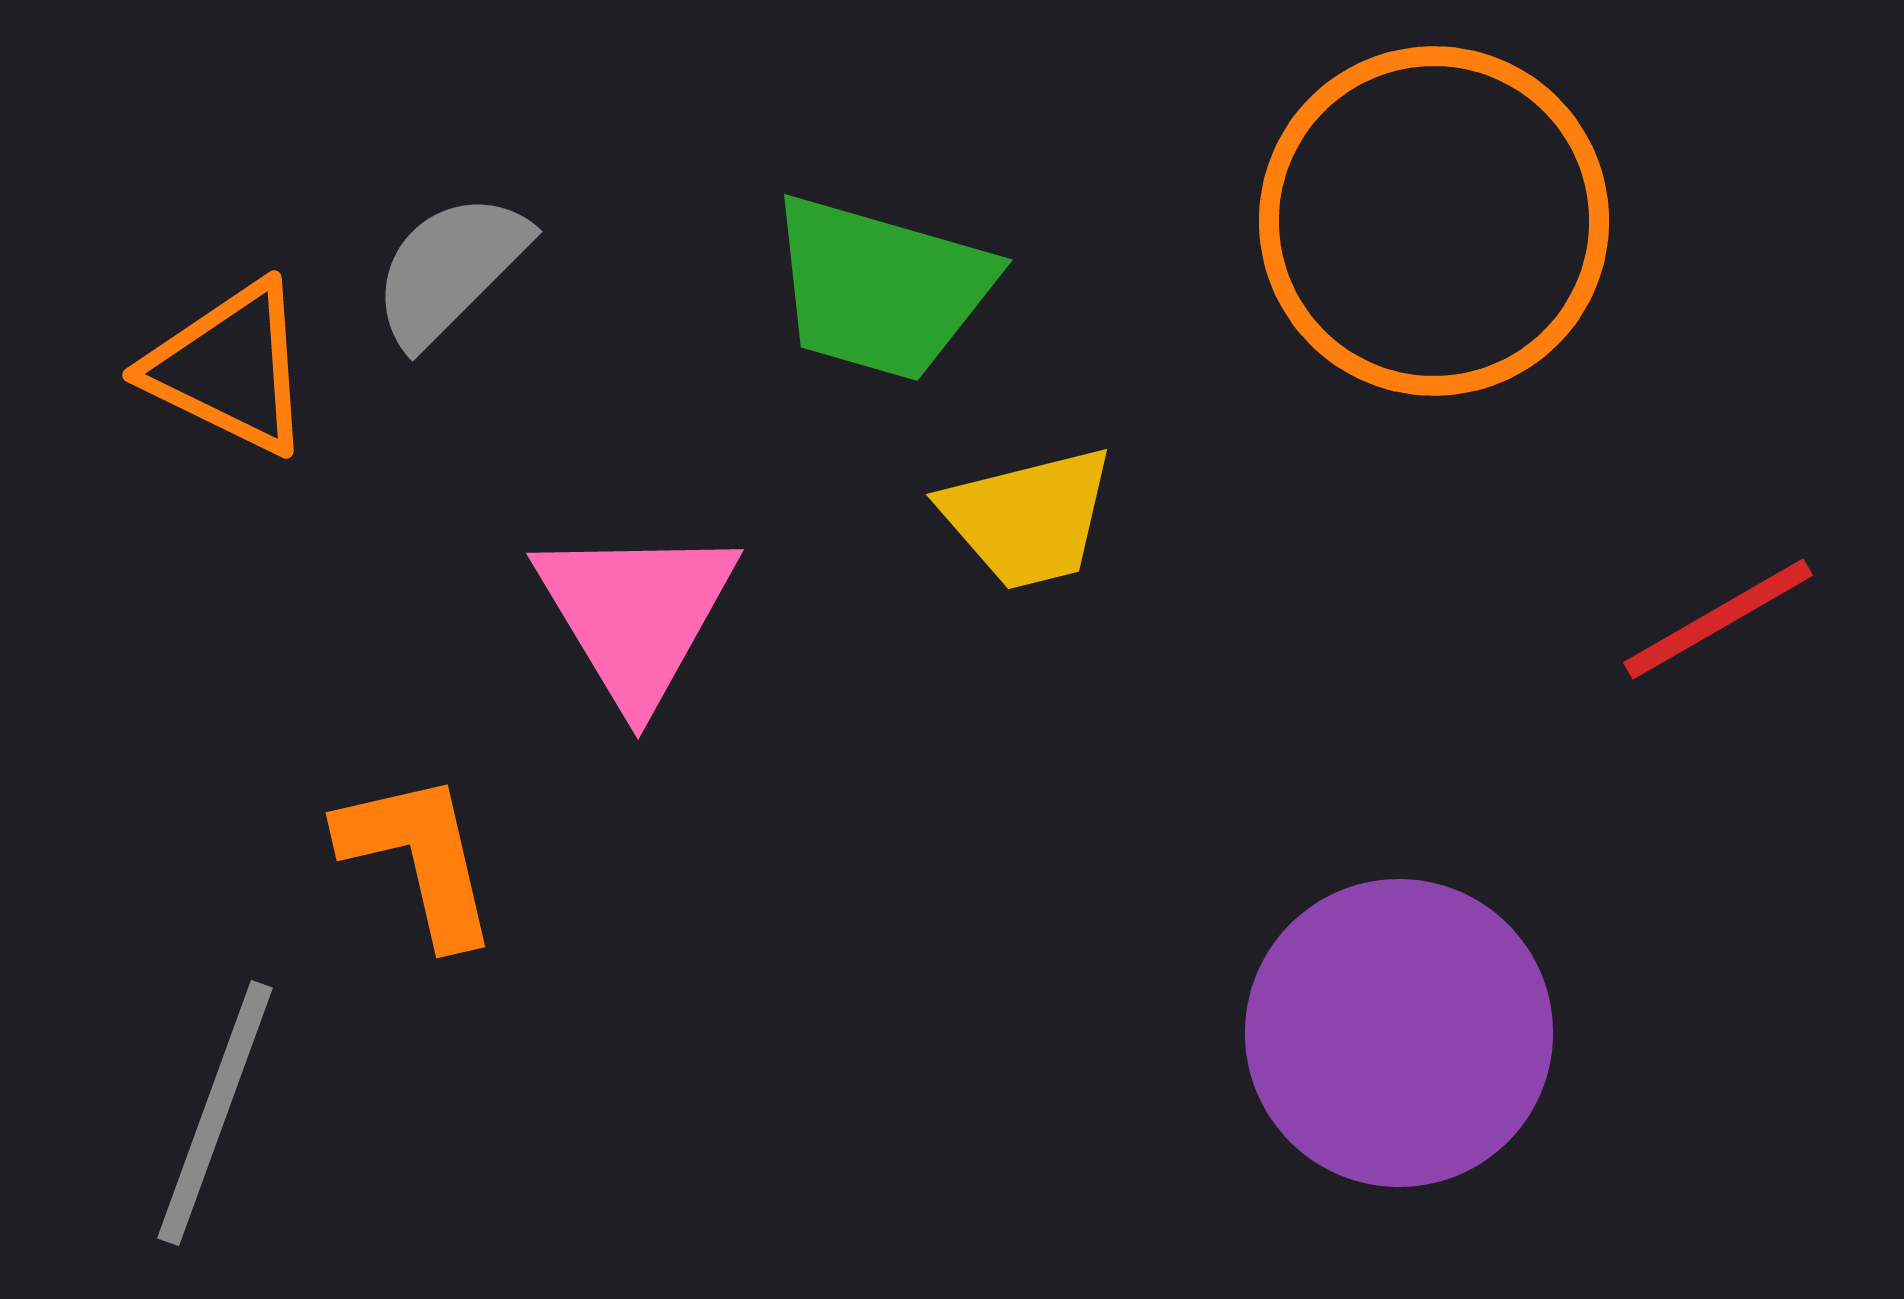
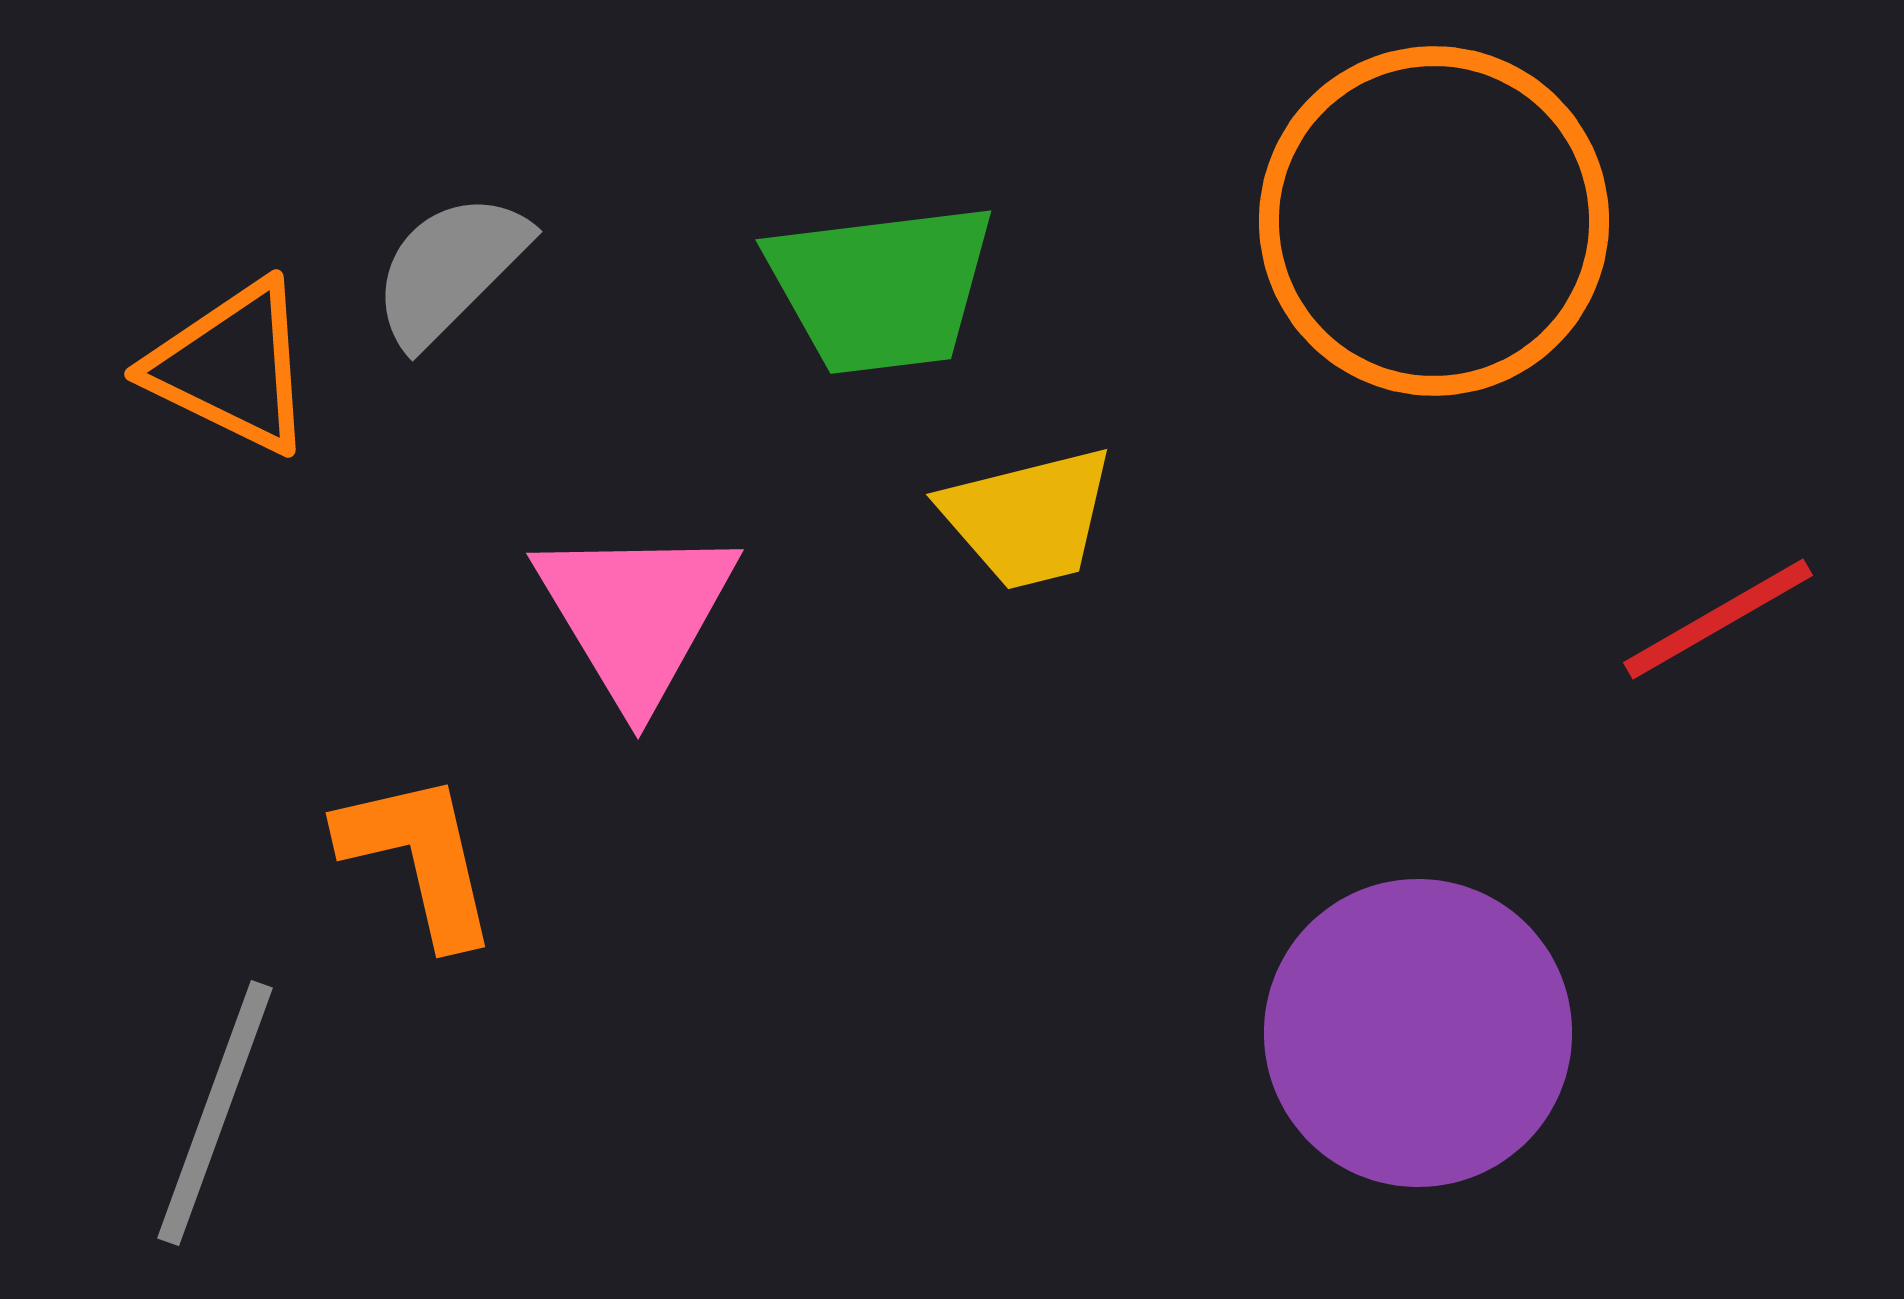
green trapezoid: rotated 23 degrees counterclockwise
orange triangle: moved 2 px right, 1 px up
purple circle: moved 19 px right
